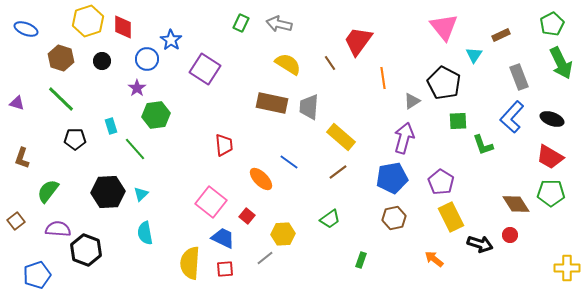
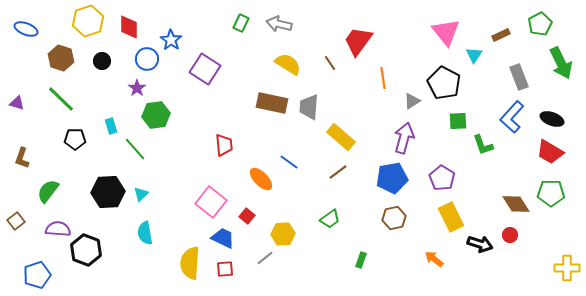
green pentagon at (552, 24): moved 12 px left
red diamond at (123, 27): moved 6 px right
pink triangle at (444, 27): moved 2 px right, 5 px down
red trapezoid at (550, 157): moved 5 px up
purple pentagon at (441, 182): moved 1 px right, 4 px up
